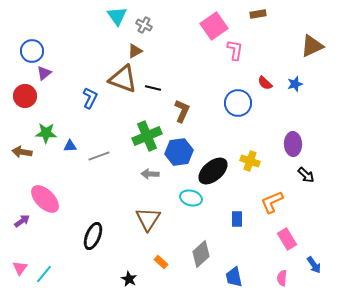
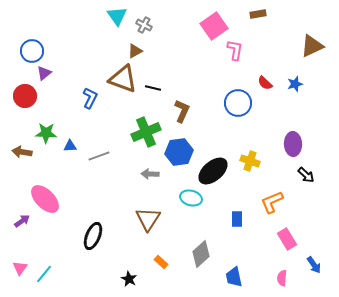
green cross at (147, 136): moved 1 px left, 4 px up
